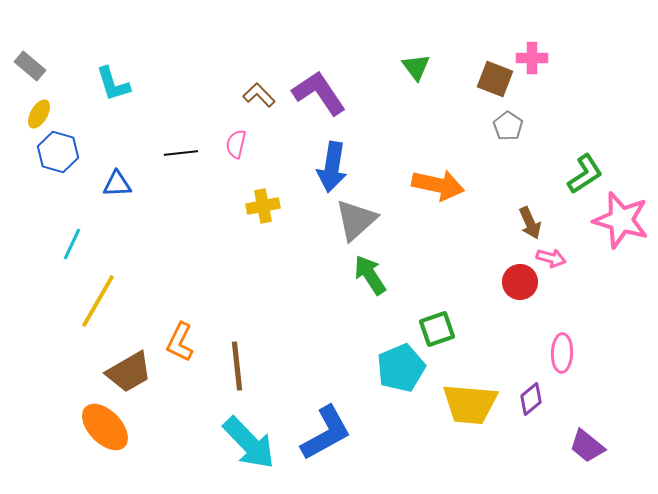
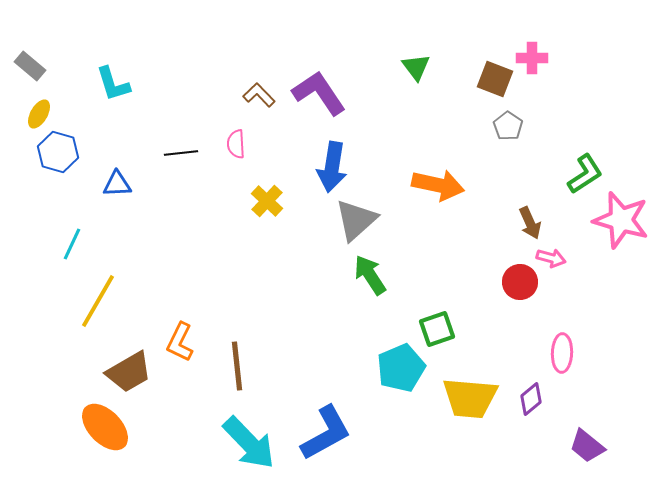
pink semicircle: rotated 16 degrees counterclockwise
yellow cross: moved 4 px right, 5 px up; rotated 36 degrees counterclockwise
yellow trapezoid: moved 6 px up
